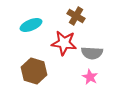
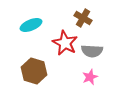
brown cross: moved 7 px right, 2 px down
red star: moved 1 px right; rotated 20 degrees clockwise
gray semicircle: moved 2 px up
pink star: rotated 21 degrees clockwise
